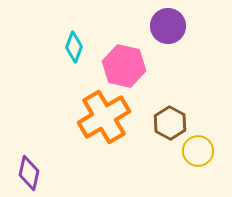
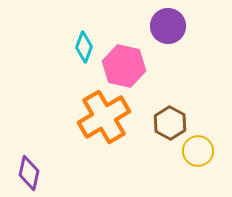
cyan diamond: moved 10 px right
